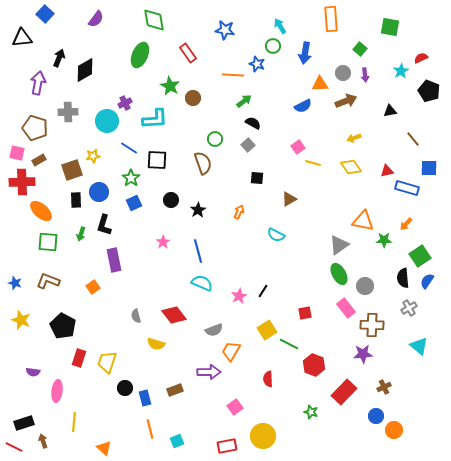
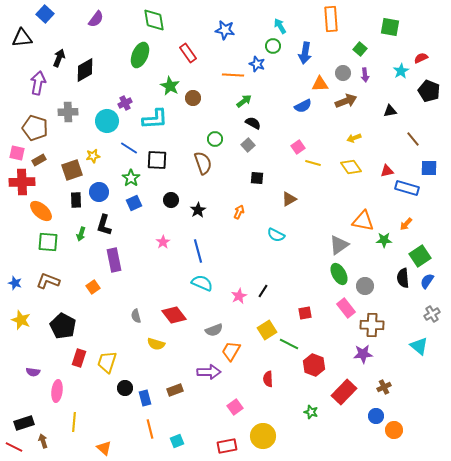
gray cross at (409, 308): moved 23 px right, 6 px down
